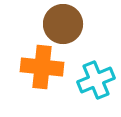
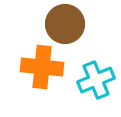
brown circle: moved 2 px right
